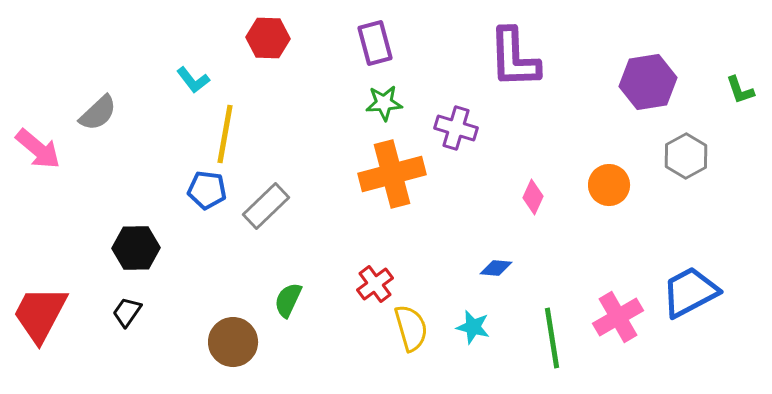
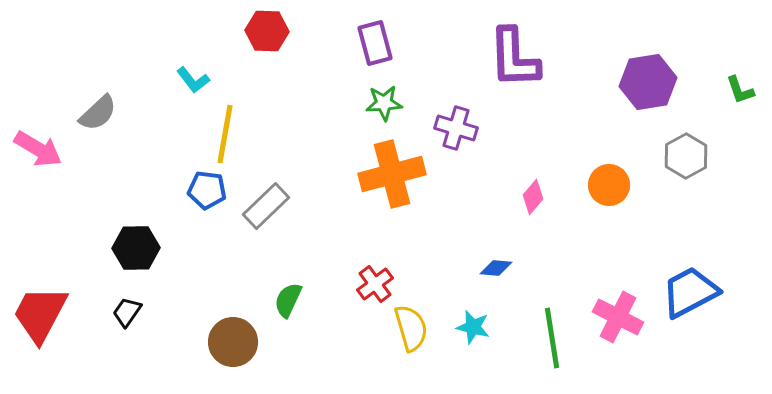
red hexagon: moved 1 px left, 7 px up
pink arrow: rotated 9 degrees counterclockwise
pink diamond: rotated 16 degrees clockwise
pink cross: rotated 33 degrees counterclockwise
